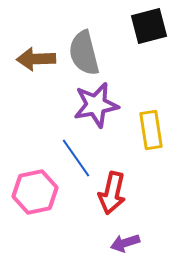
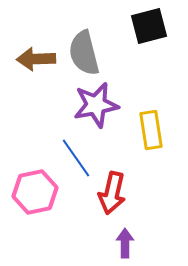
purple arrow: rotated 108 degrees clockwise
